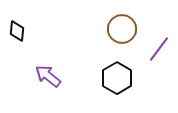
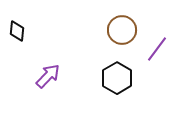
brown circle: moved 1 px down
purple line: moved 2 px left
purple arrow: rotated 96 degrees clockwise
